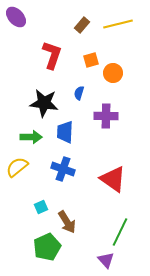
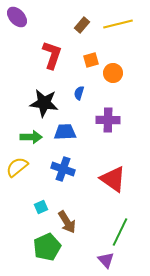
purple ellipse: moved 1 px right
purple cross: moved 2 px right, 4 px down
blue trapezoid: rotated 85 degrees clockwise
